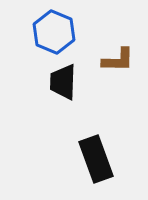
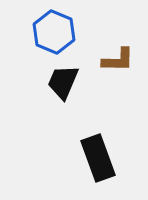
black trapezoid: rotated 21 degrees clockwise
black rectangle: moved 2 px right, 1 px up
